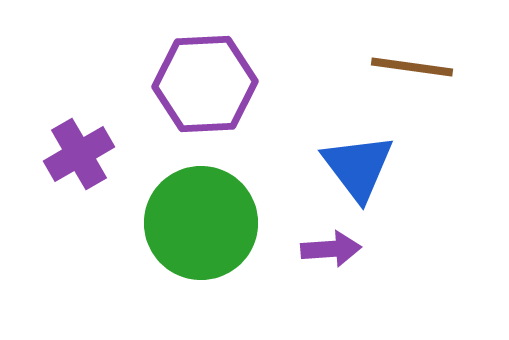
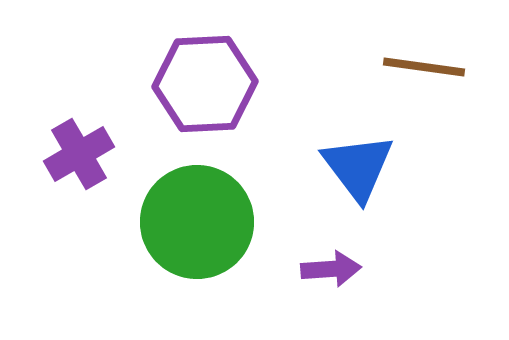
brown line: moved 12 px right
green circle: moved 4 px left, 1 px up
purple arrow: moved 20 px down
